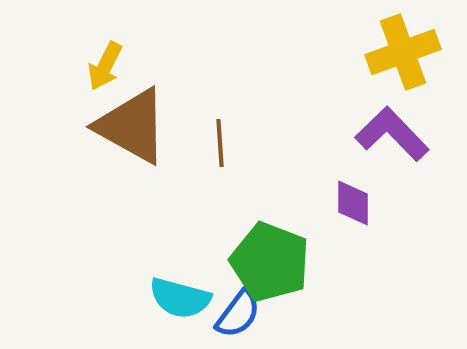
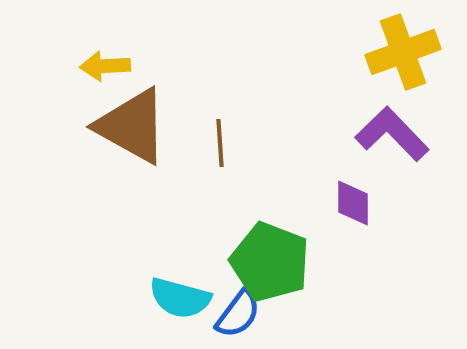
yellow arrow: rotated 60 degrees clockwise
